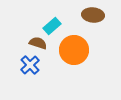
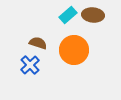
cyan rectangle: moved 16 px right, 11 px up
